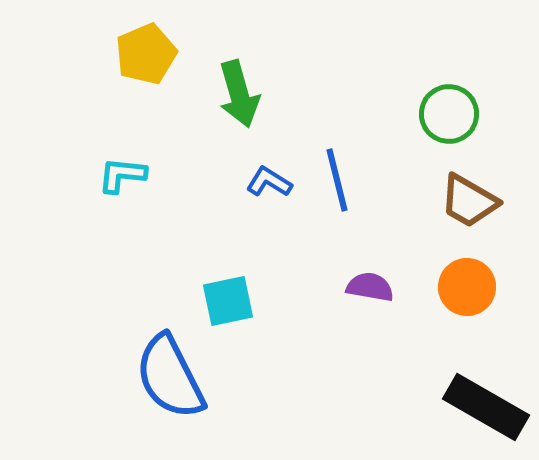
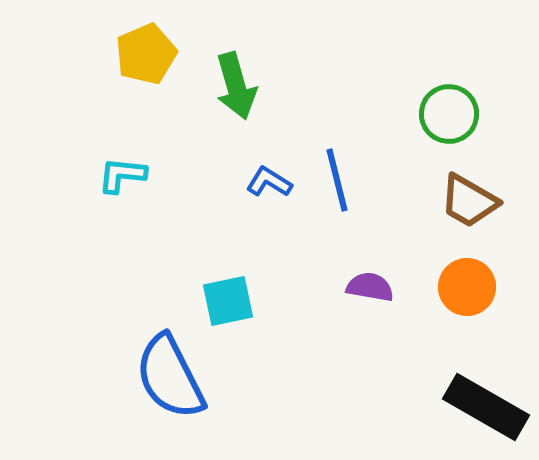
green arrow: moved 3 px left, 8 px up
